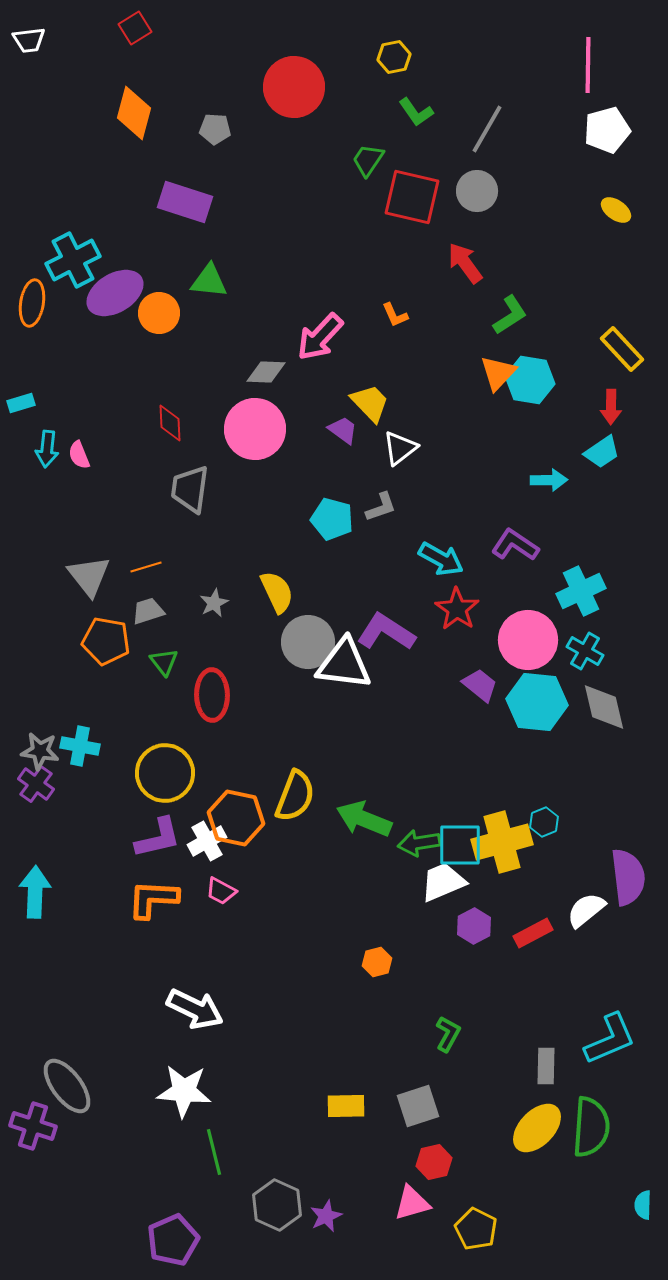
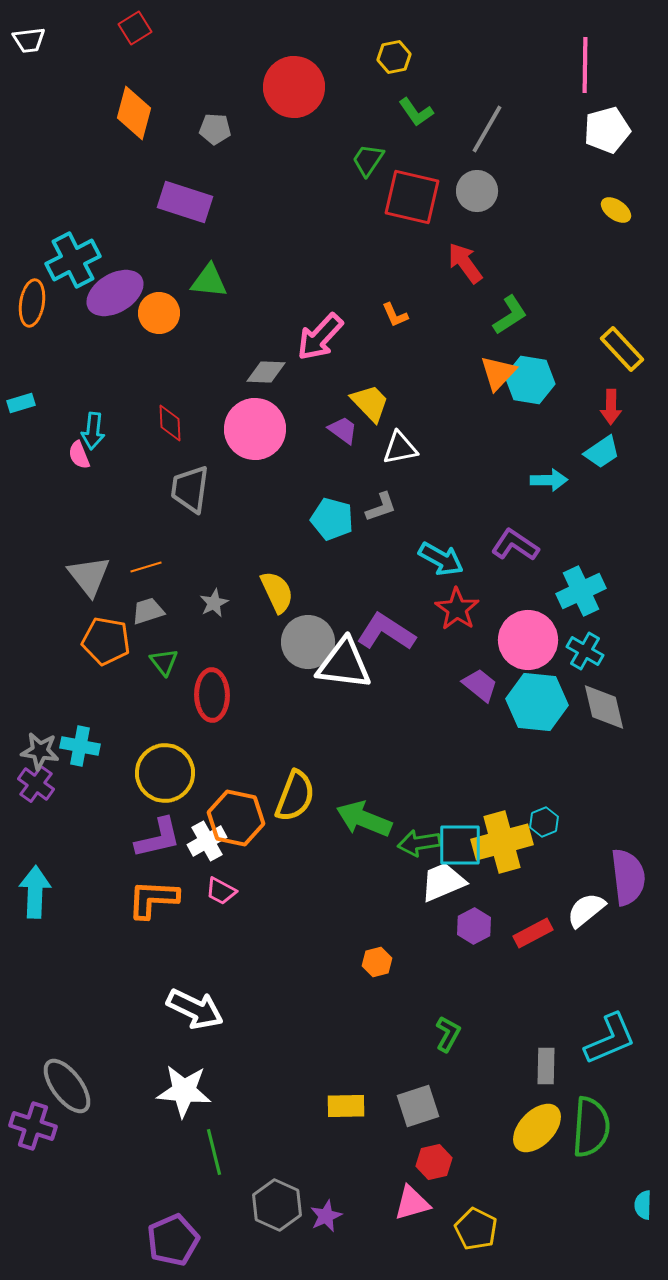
pink line at (588, 65): moved 3 px left
white triangle at (400, 448): rotated 27 degrees clockwise
cyan arrow at (47, 449): moved 46 px right, 18 px up
